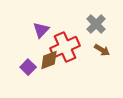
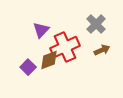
brown arrow: rotated 56 degrees counterclockwise
